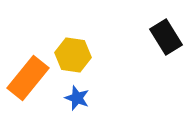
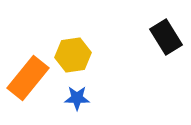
yellow hexagon: rotated 16 degrees counterclockwise
blue star: rotated 20 degrees counterclockwise
